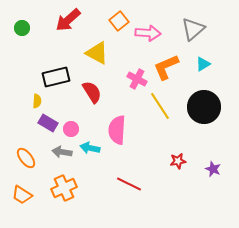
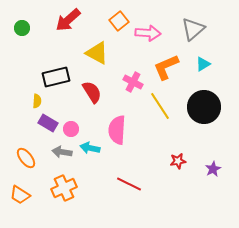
pink cross: moved 4 px left, 3 px down
purple star: rotated 21 degrees clockwise
orange trapezoid: moved 2 px left
